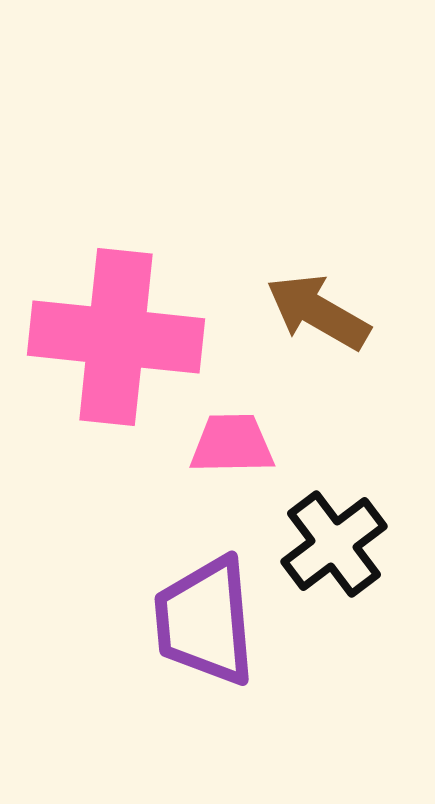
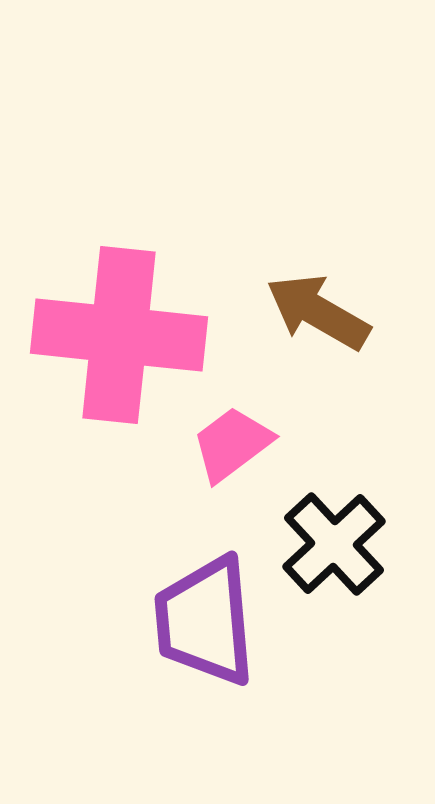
pink cross: moved 3 px right, 2 px up
pink trapezoid: rotated 36 degrees counterclockwise
black cross: rotated 6 degrees counterclockwise
